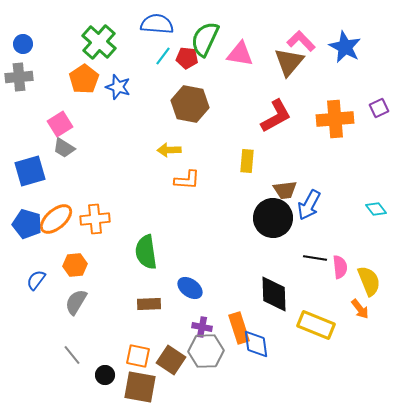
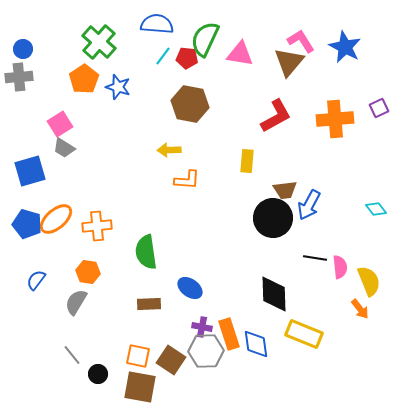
pink L-shape at (301, 41): rotated 12 degrees clockwise
blue circle at (23, 44): moved 5 px down
orange cross at (95, 219): moved 2 px right, 7 px down
orange hexagon at (75, 265): moved 13 px right, 7 px down; rotated 15 degrees clockwise
yellow rectangle at (316, 325): moved 12 px left, 9 px down
orange rectangle at (239, 328): moved 10 px left, 6 px down
black circle at (105, 375): moved 7 px left, 1 px up
